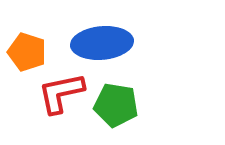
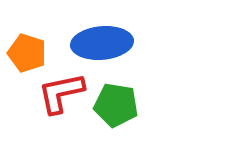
orange pentagon: moved 1 px down
